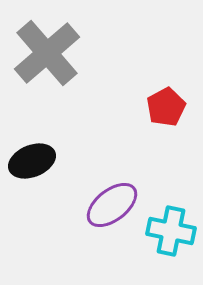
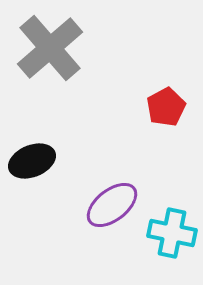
gray cross: moved 3 px right, 5 px up
cyan cross: moved 1 px right, 2 px down
